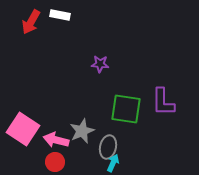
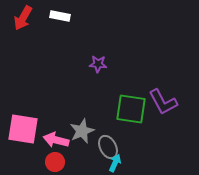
white rectangle: moved 1 px down
red arrow: moved 8 px left, 4 px up
purple star: moved 2 px left
purple L-shape: rotated 28 degrees counterclockwise
green square: moved 5 px right
pink square: rotated 24 degrees counterclockwise
gray ellipse: rotated 40 degrees counterclockwise
cyan arrow: moved 2 px right
